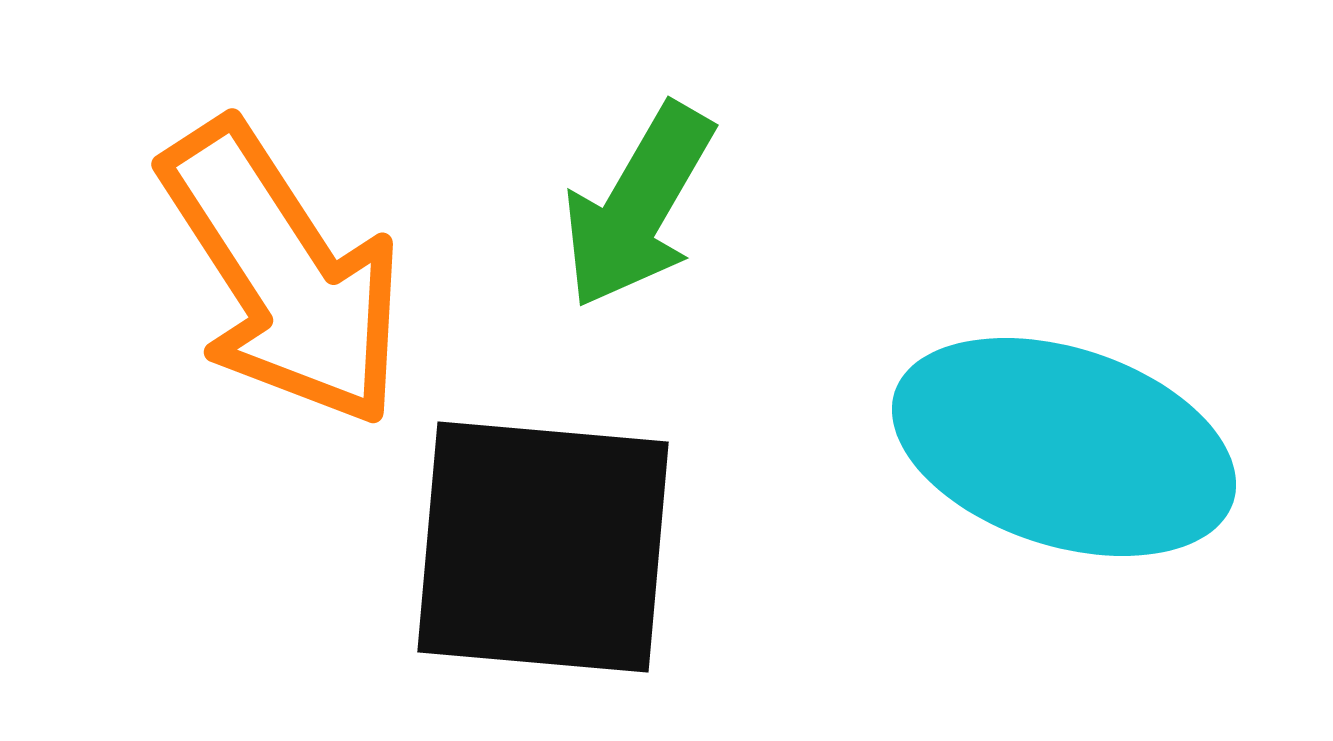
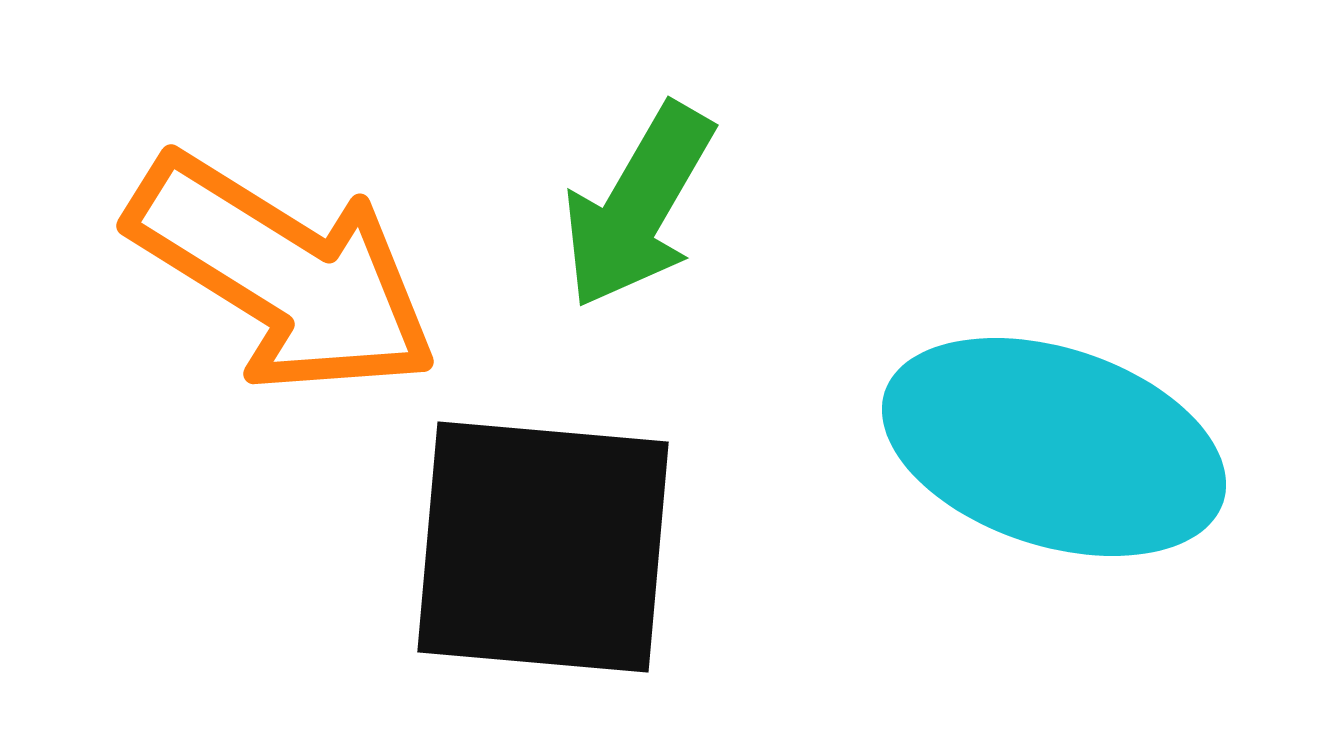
orange arrow: rotated 25 degrees counterclockwise
cyan ellipse: moved 10 px left
